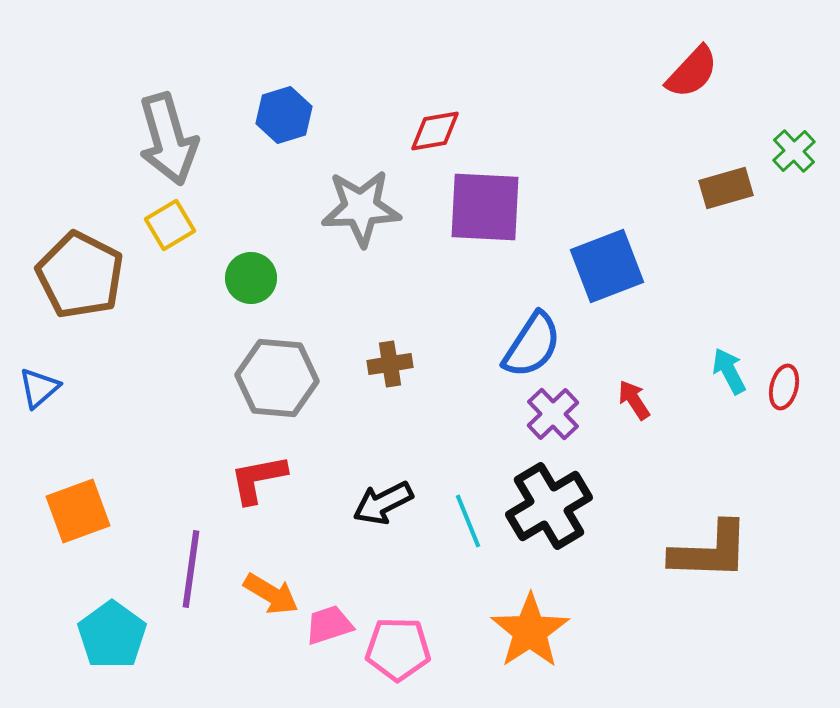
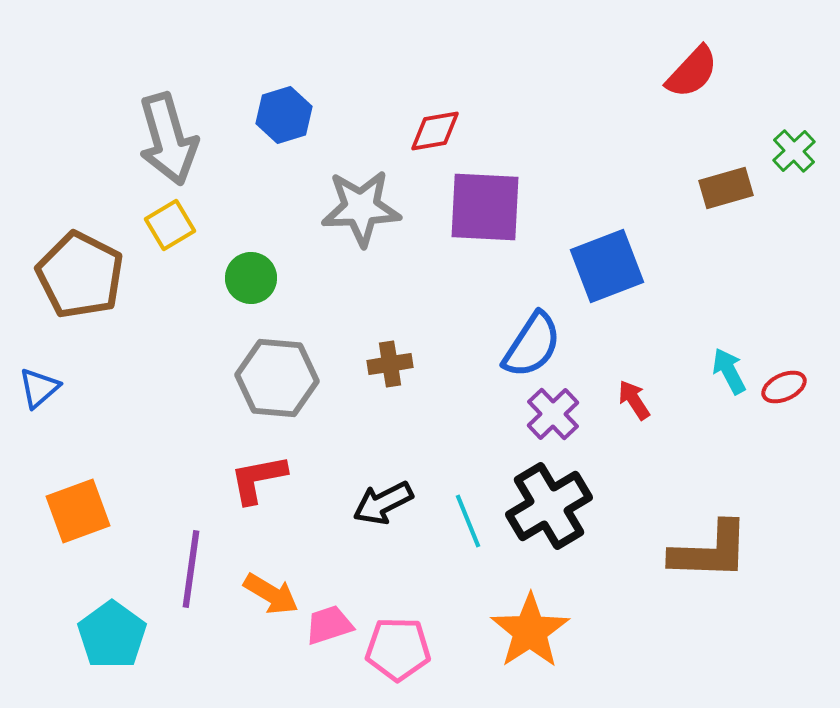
red ellipse: rotated 51 degrees clockwise
